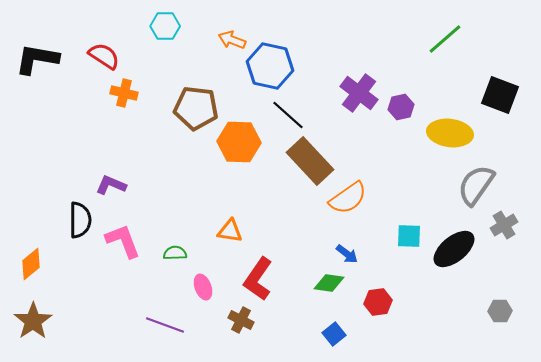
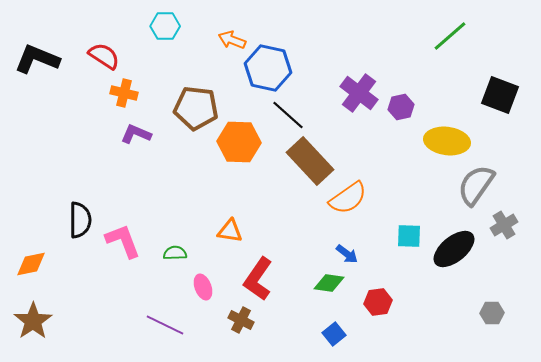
green line: moved 5 px right, 3 px up
black L-shape: rotated 12 degrees clockwise
blue hexagon: moved 2 px left, 2 px down
yellow ellipse: moved 3 px left, 8 px down
purple L-shape: moved 25 px right, 51 px up
orange diamond: rotated 28 degrees clockwise
gray hexagon: moved 8 px left, 2 px down
purple line: rotated 6 degrees clockwise
